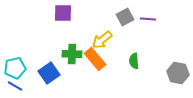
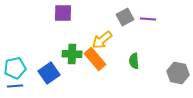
blue line: rotated 35 degrees counterclockwise
